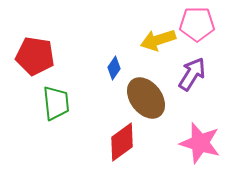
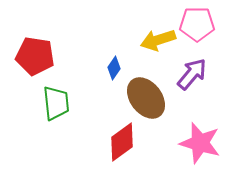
purple arrow: rotated 8 degrees clockwise
